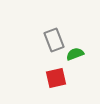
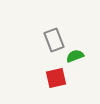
green semicircle: moved 2 px down
